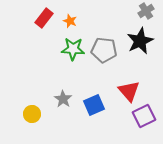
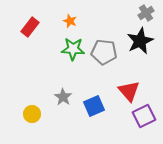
gray cross: moved 2 px down
red rectangle: moved 14 px left, 9 px down
gray pentagon: moved 2 px down
gray star: moved 2 px up
blue square: moved 1 px down
